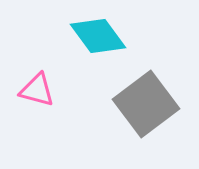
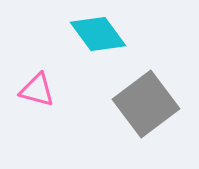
cyan diamond: moved 2 px up
